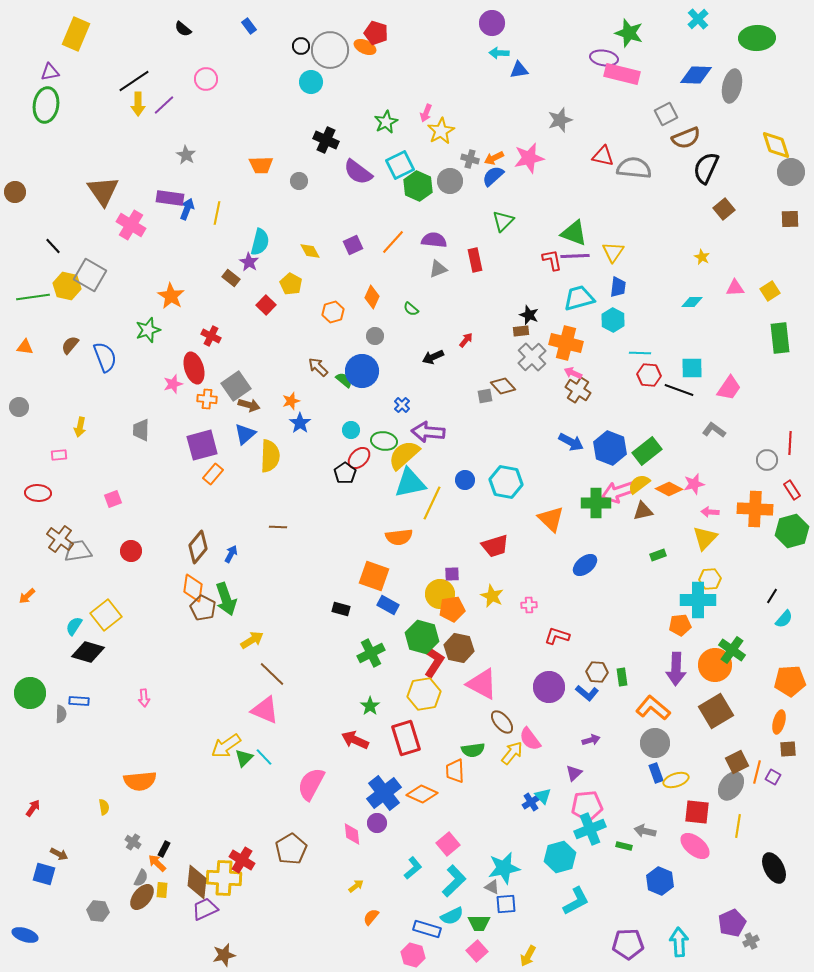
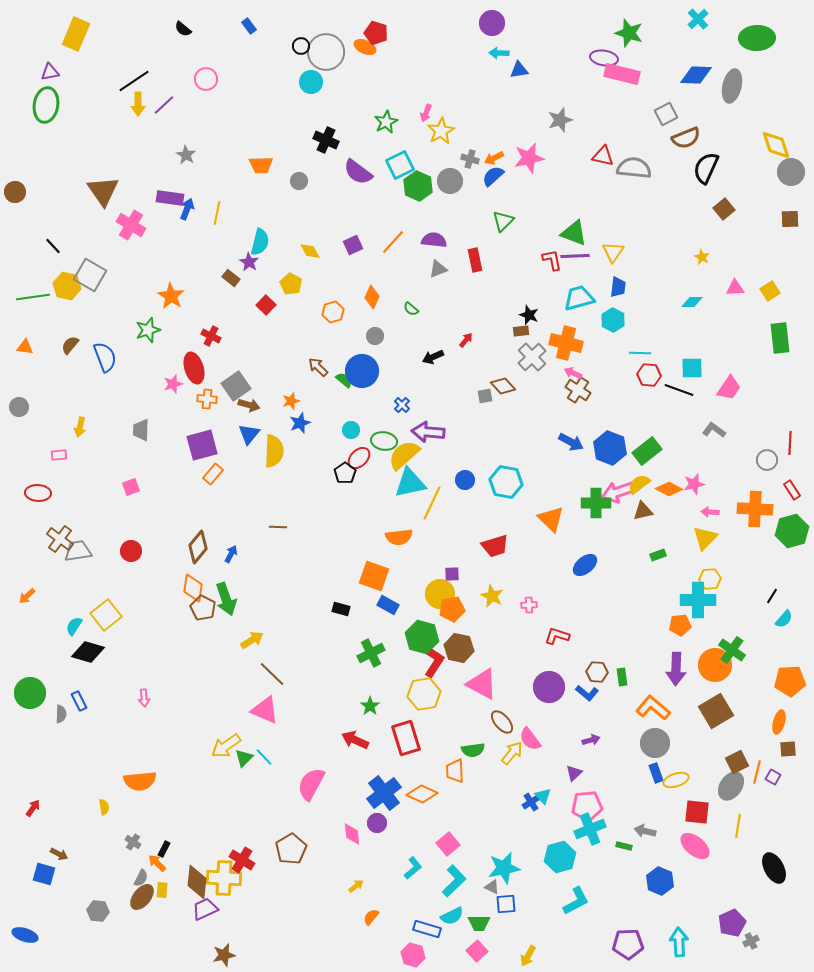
gray circle at (330, 50): moved 4 px left, 2 px down
blue star at (300, 423): rotated 15 degrees clockwise
blue triangle at (245, 434): moved 4 px right; rotated 10 degrees counterclockwise
yellow semicircle at (270, 456): moved 4 px right, 5 px up
pink square at (113, 499): moved 18 px right, 12 px up
blue rectangle at (79, 701): rotated 60 degrees clockwise
